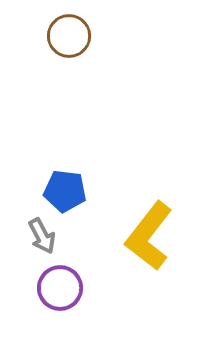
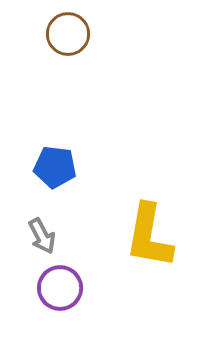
brown circle: moved 1 px left, 2 px up
blue pentagon: moved 10 px left, 24 px up
yellow L-shape: rotated 28 degrees counterclockwise
